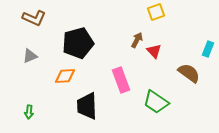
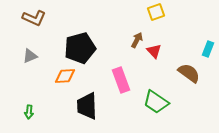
black pentagon: moved 2 px right, 5 px down
